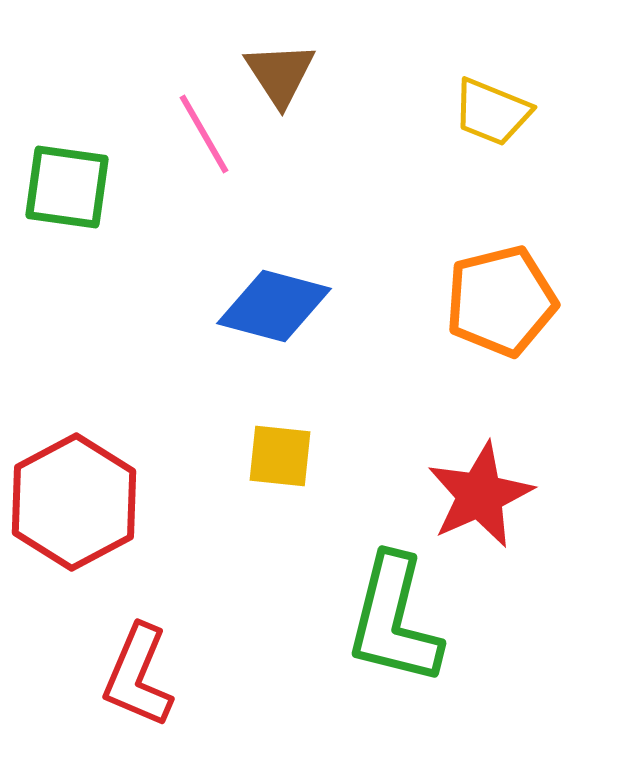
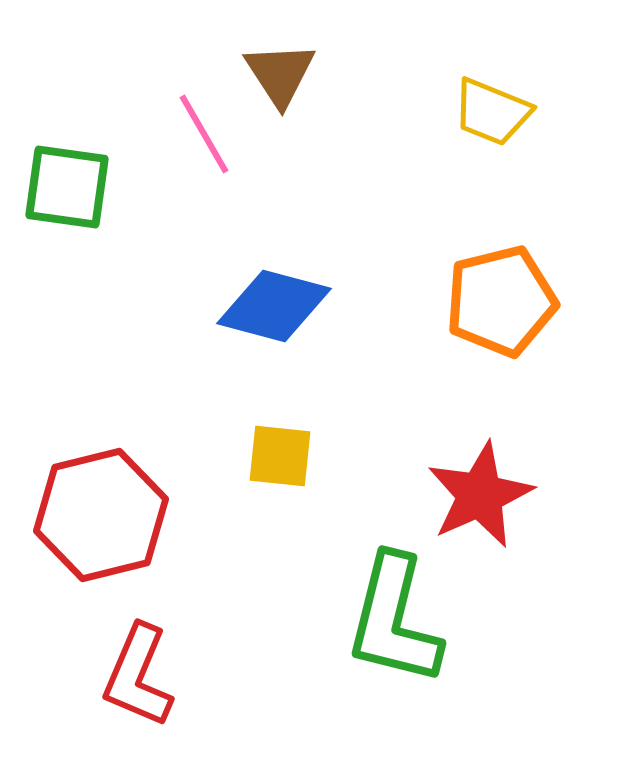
red hexagon: moved 27 px right, 13 px down; rotated 14 degrees clockwise
